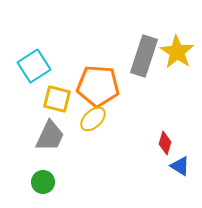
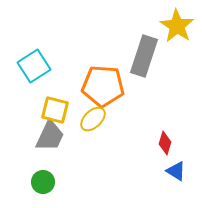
yellow star: moved 26 px up
orange pentagon: moved 5 px right
yellow square: moved 2 px left, 11 px down
blue triangle: moved 4 px left, 5 px down
